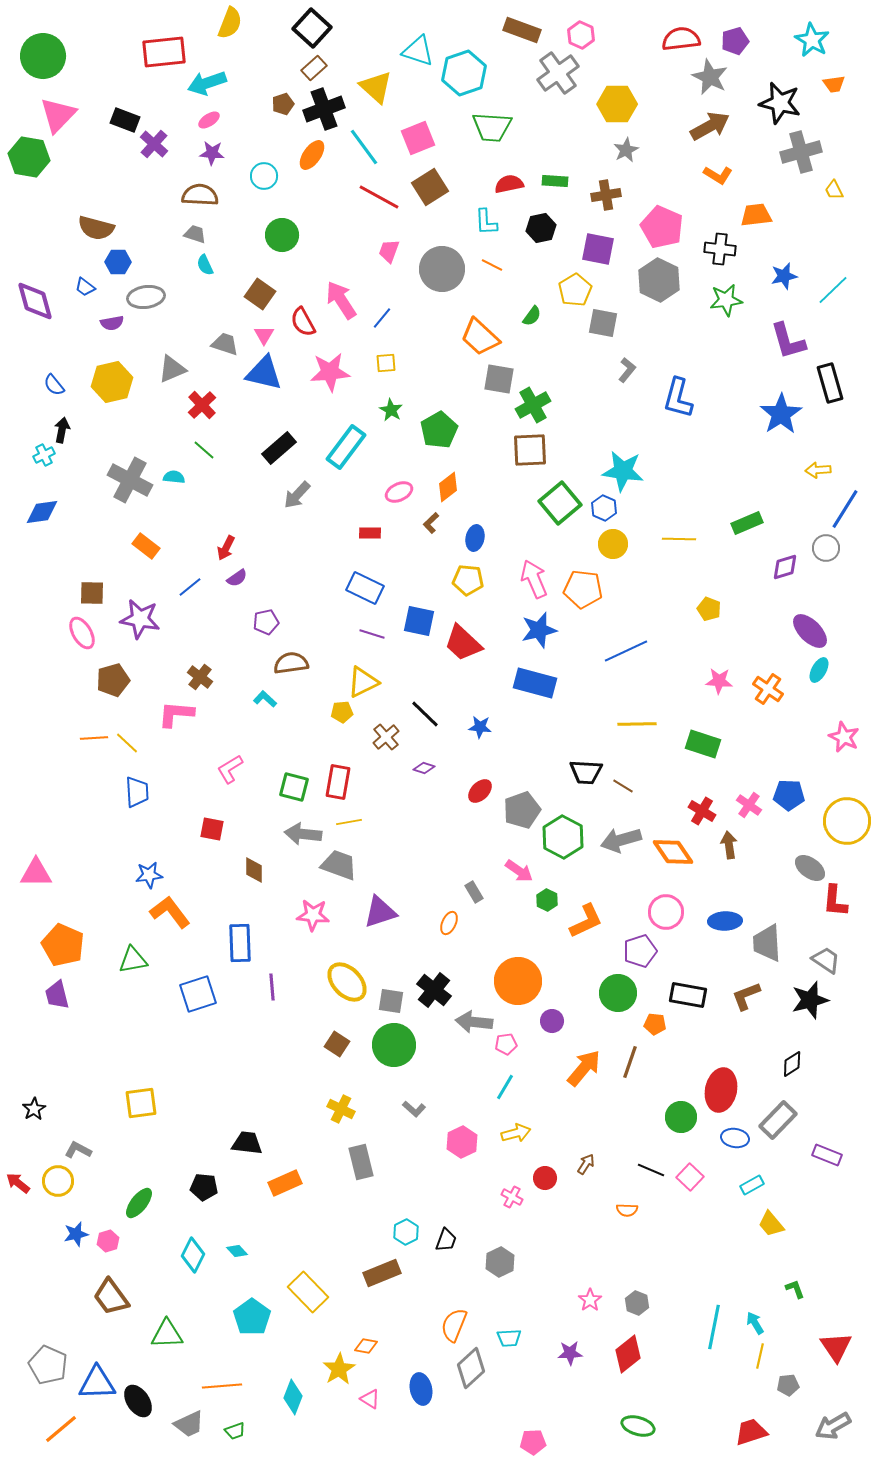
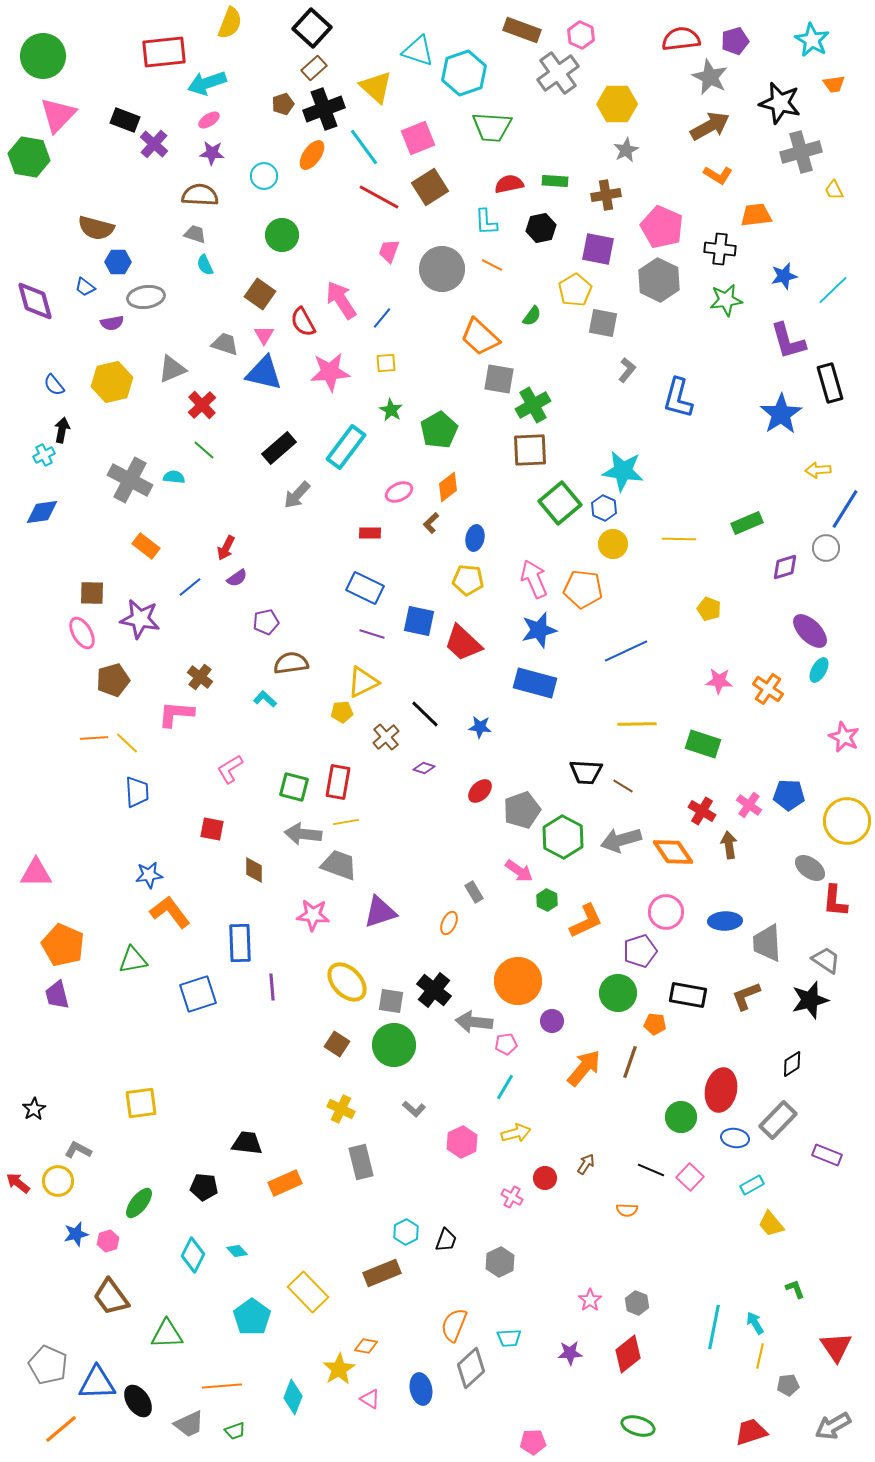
yellow line at (349, 822): moved 3 px left
